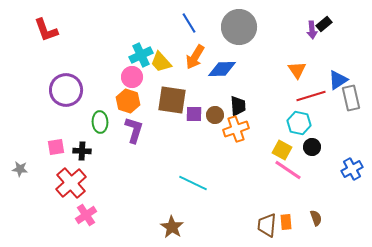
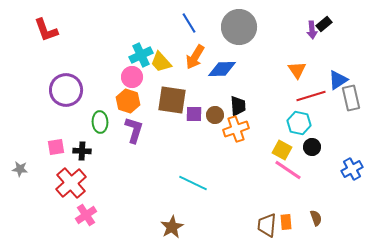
brown star: rotated 10 degrees clockwise
